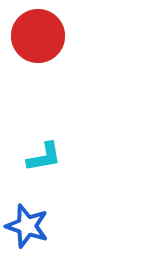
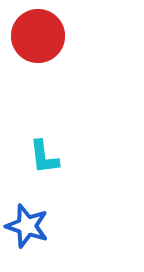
cyan L-shape: rotated 93 degrees clockwise
